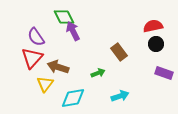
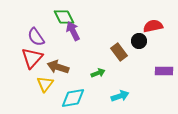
black circle: moved 17 px left, 3 px up
purple rectangle: moved 2 px up; rotated 18 degrees counterclockwise
